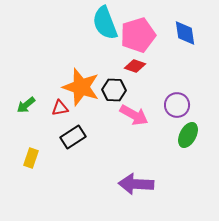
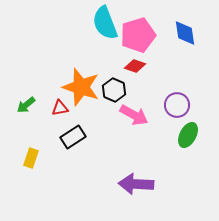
black hexagon: rotated 20 degrees clockwise
